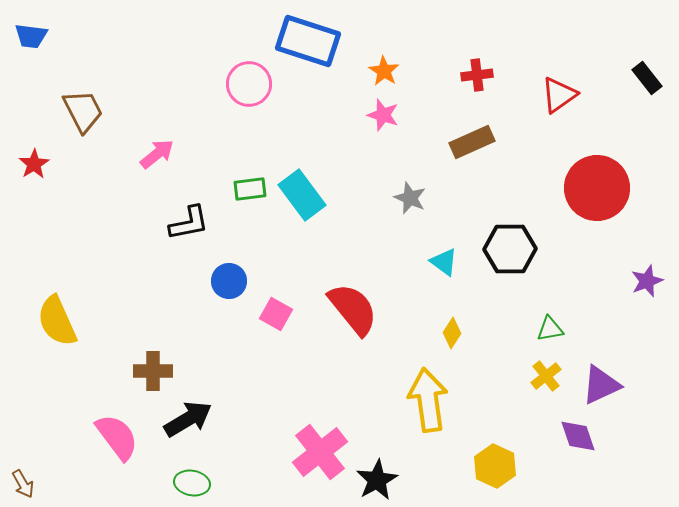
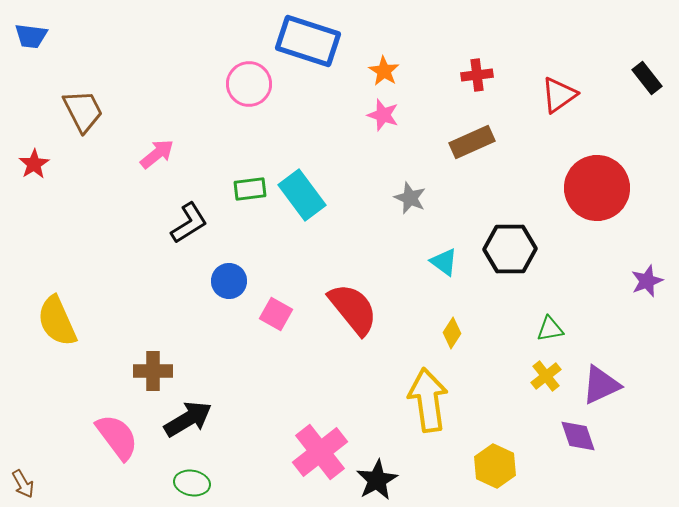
black L-shape: rotated 21 degrees counterclockwise
